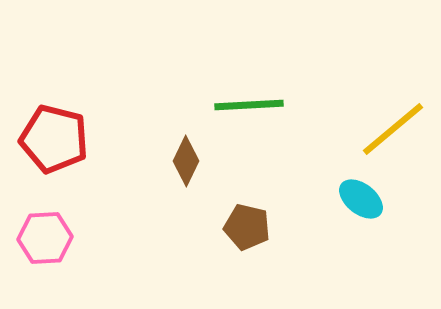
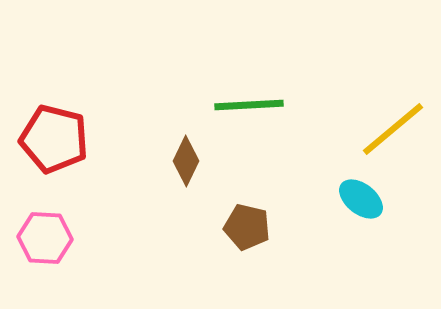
pink hexagon: rotated 6 degrees clockwise
